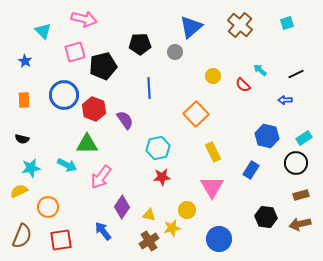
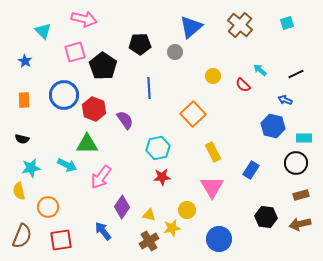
black pentagon at (103, 66): rotated 24 degrees counterclockwise
blue arrow at (285, 100): rotated 24 degrees clockwise
orange square at (196, 114): moved 3 px left
blue hexagon at (267, 136): moved 6 px right, 10 px up
cyan rectangle at (304, 138): rotated 35 degrees clockwise
yellow semicircle at (19, 191): rotated 78 degrees counterclockwise
